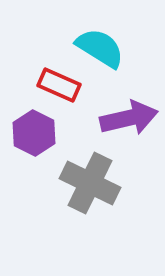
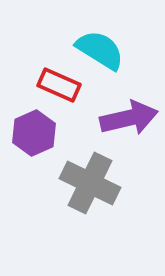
cyan semicircle: moved 2 px down
purple hexagon: rotated 9 degrees clockwise
